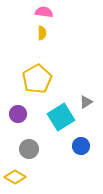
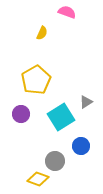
pink semicircle: moved 23 px right; rotated 12 degrees clockwise
yellow semicircle: rotated 24 degrees clockwise
yellow pentagon: moved 1 px left, 1 px down
purple circle: moved 3 px right
gray circle: moved 26 px right, 12 px down
yellow diamond: moved 23 px right, 2 px down; rotated 10 degrees counterclockwise
